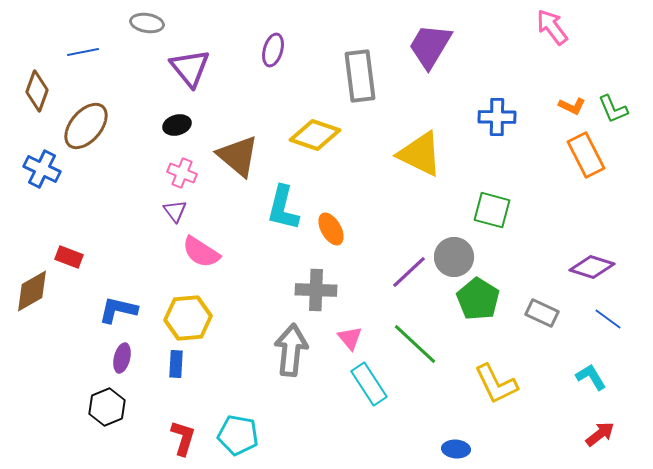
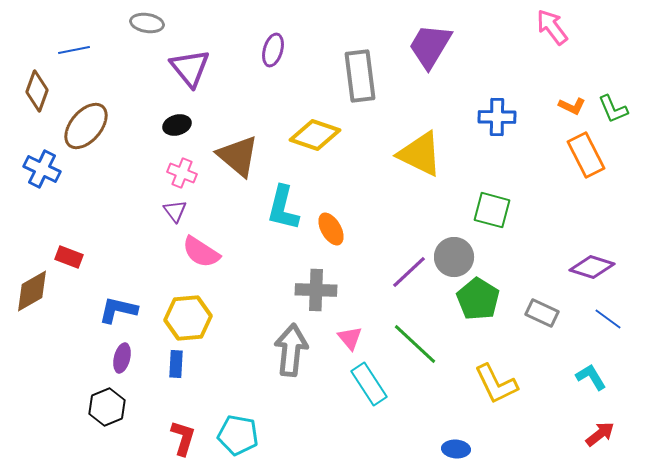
blue line at (83, 52): moved 9 px left, 2 px up
